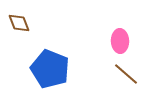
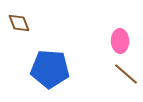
blue pentagon: rotated 18 degrees counterclockwise
